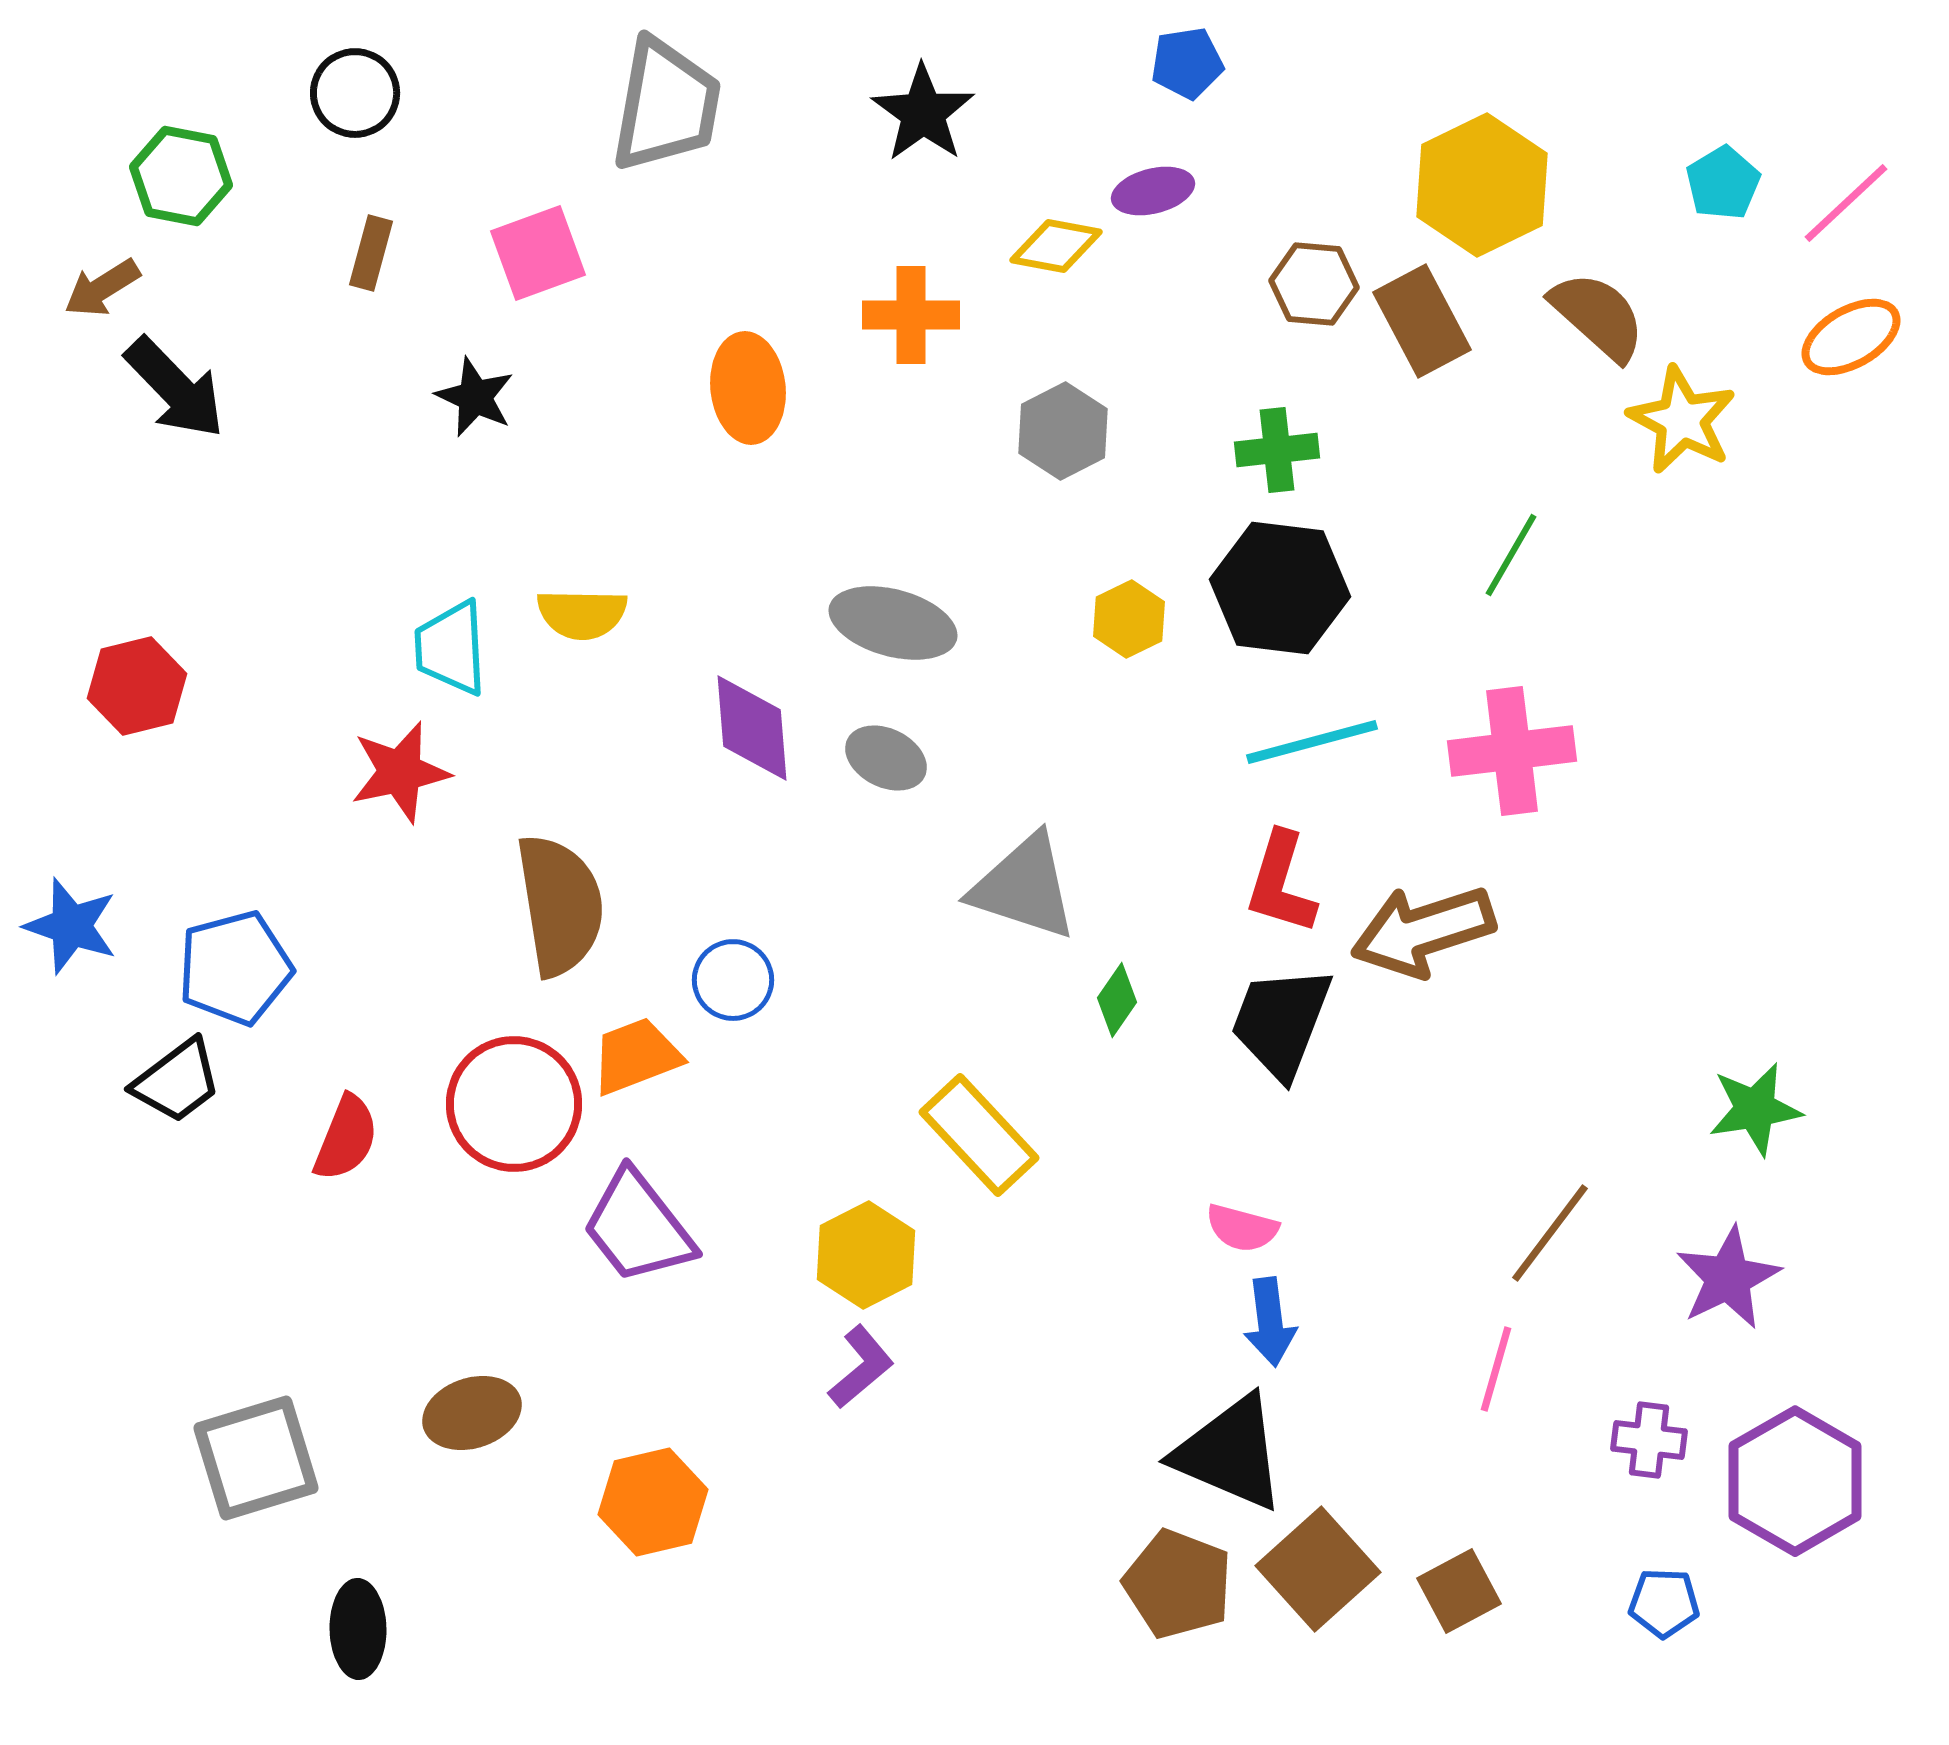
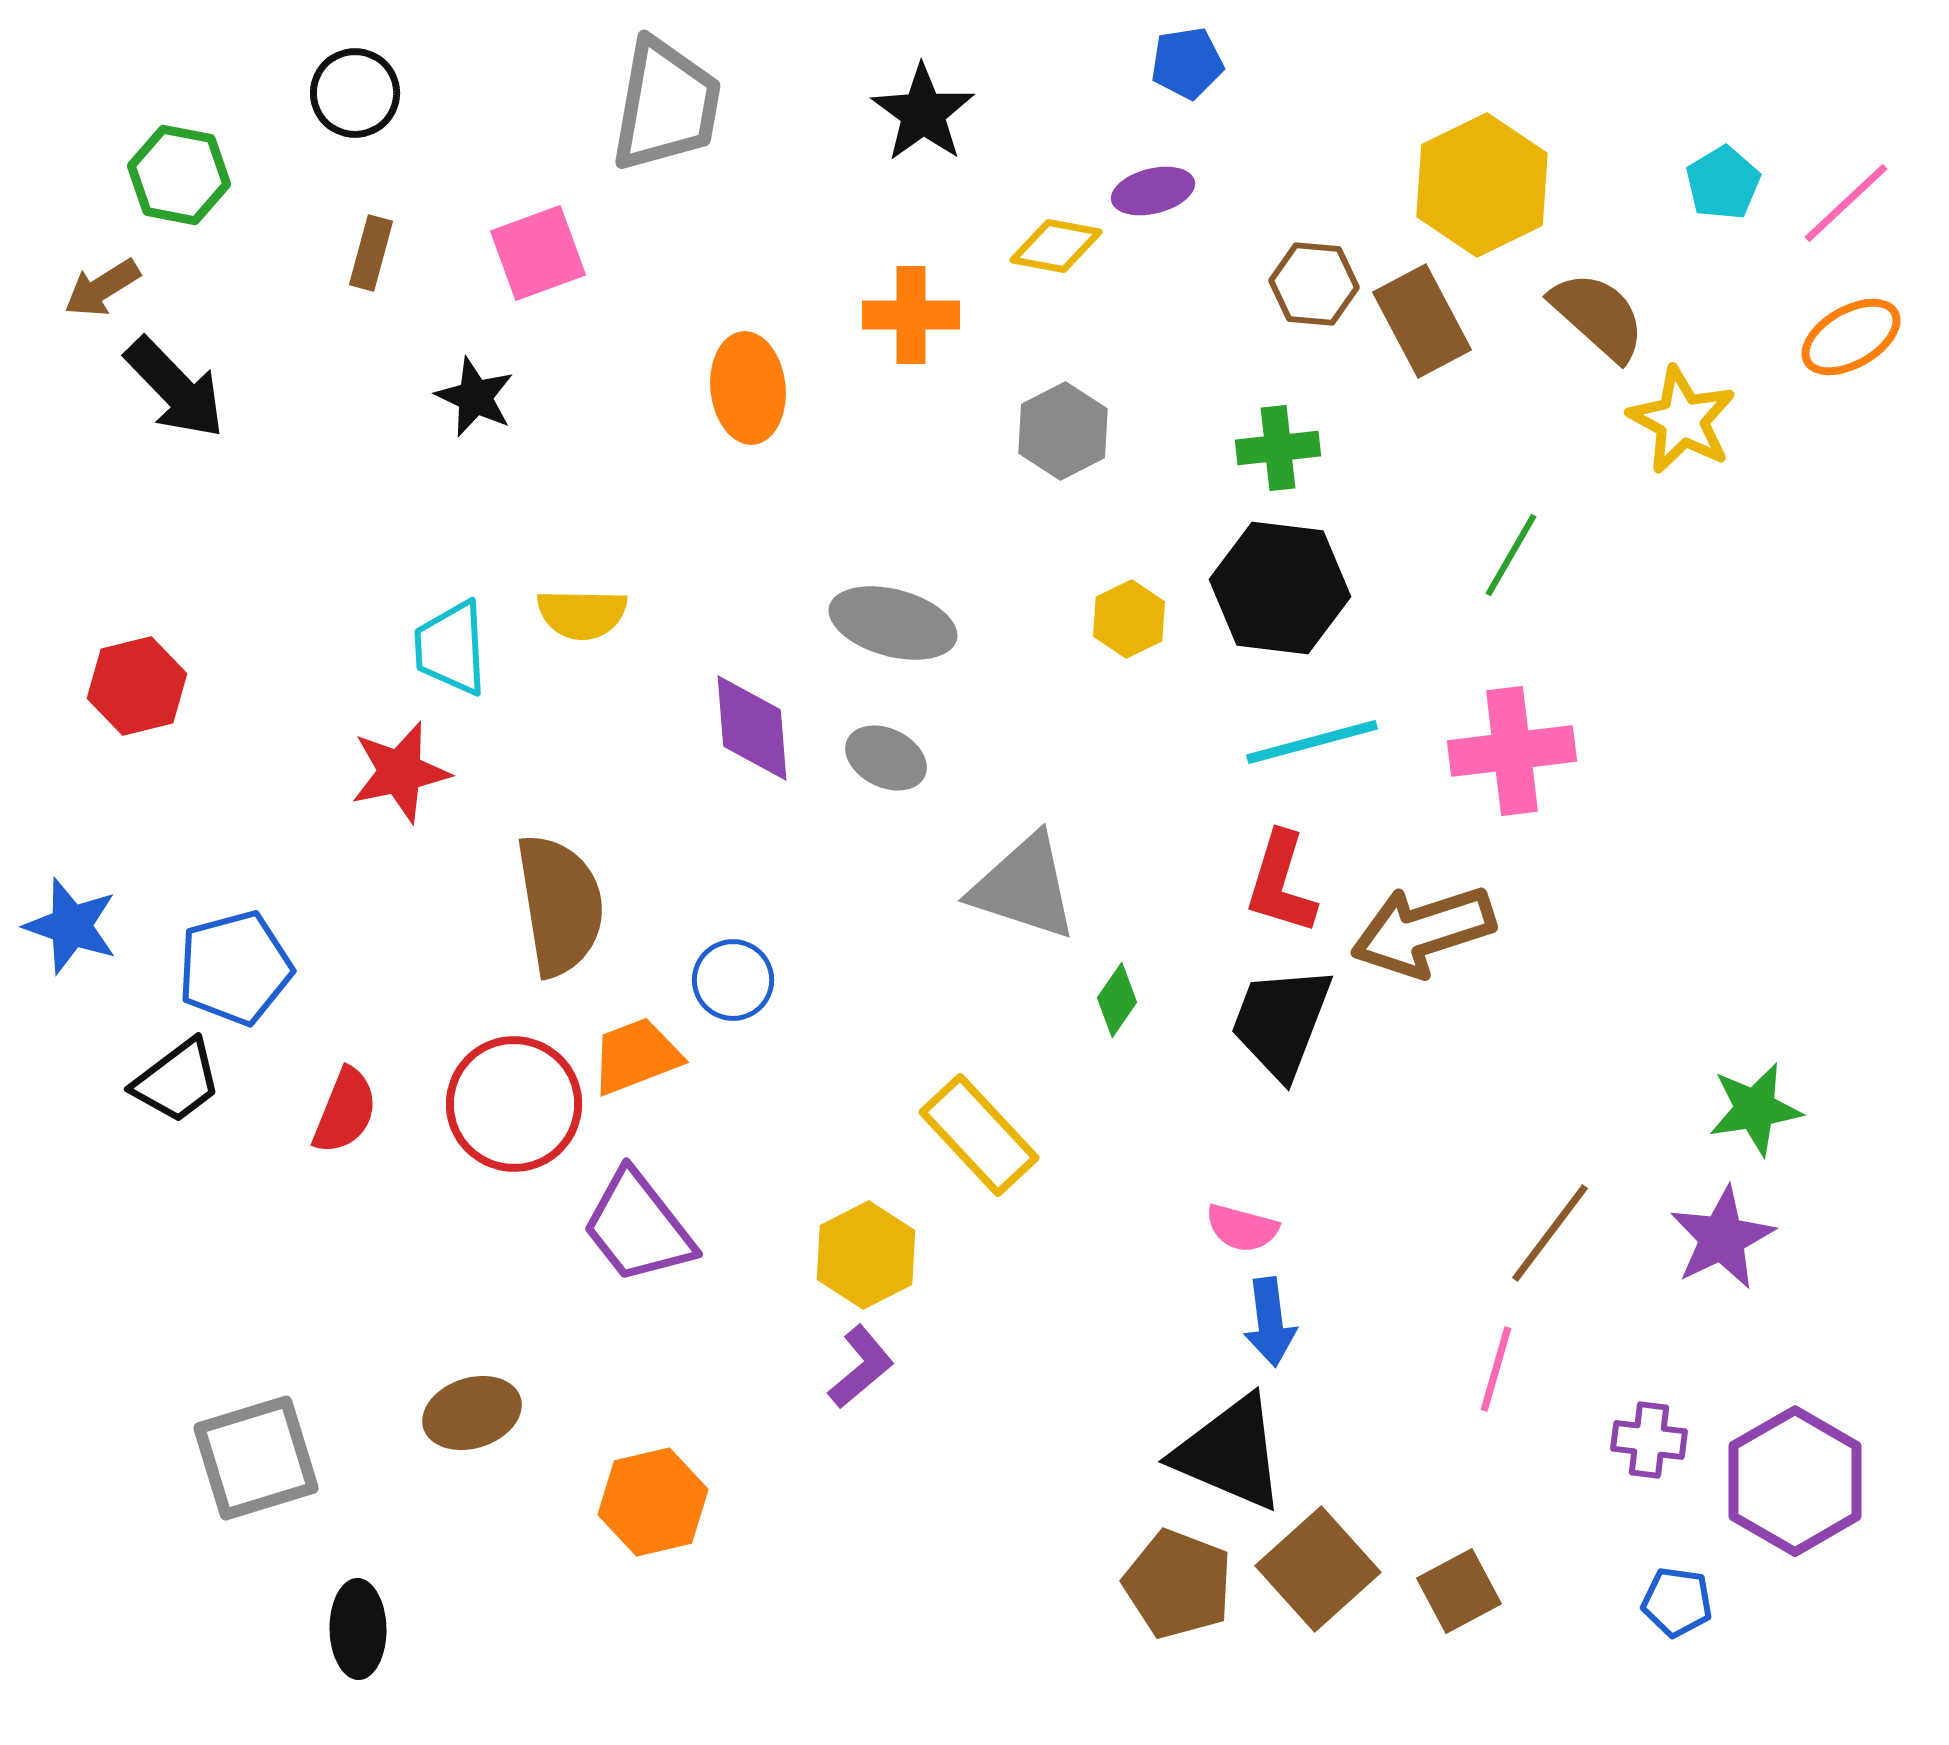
green hexagon at (181, 176): moved 2 px left, 1 px up
green cross at (1277, 450): moved 1 px right, 2 px up
red semicircle at (346, 1138): moved 1 px left, 27 px up
purple star at (1728, 1278): moved 6 px left, 40 px up
blue pentagon at (1664, 1603): moved 13 px right, 1 px up; rotated 6 degrees clockwise
